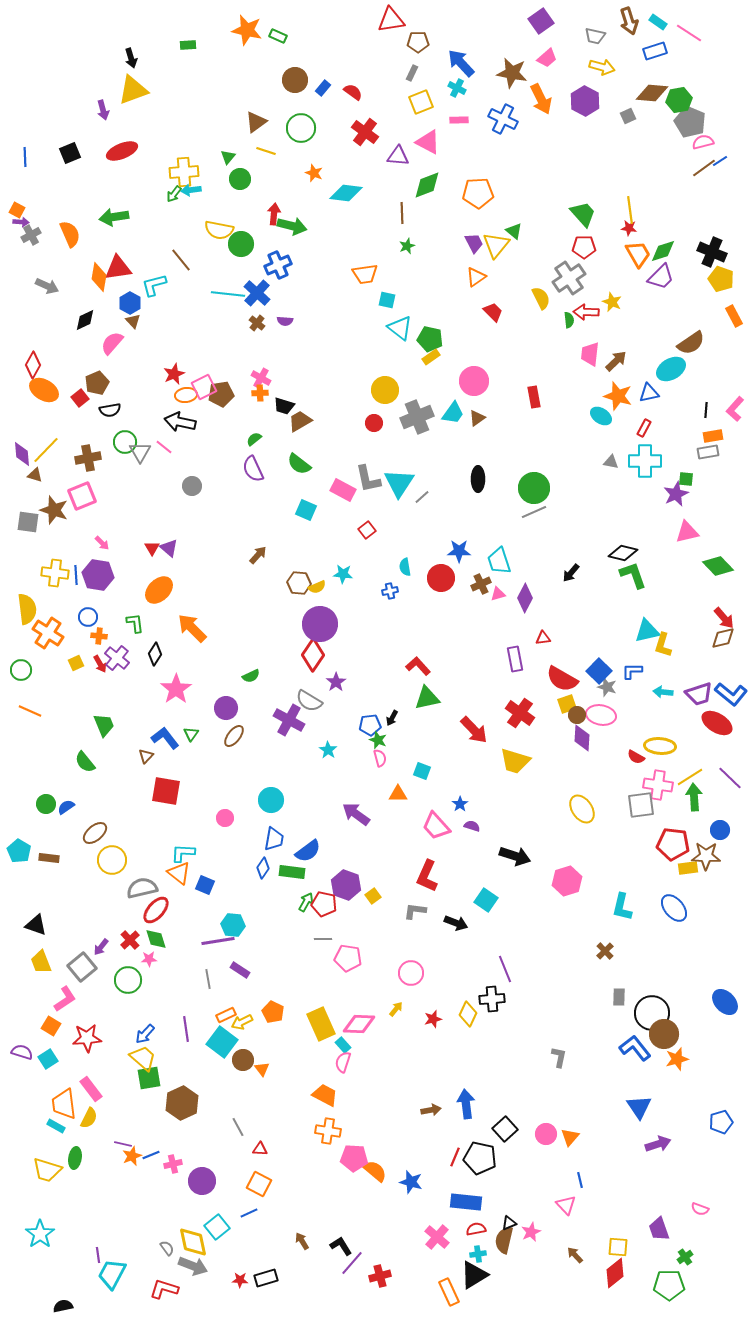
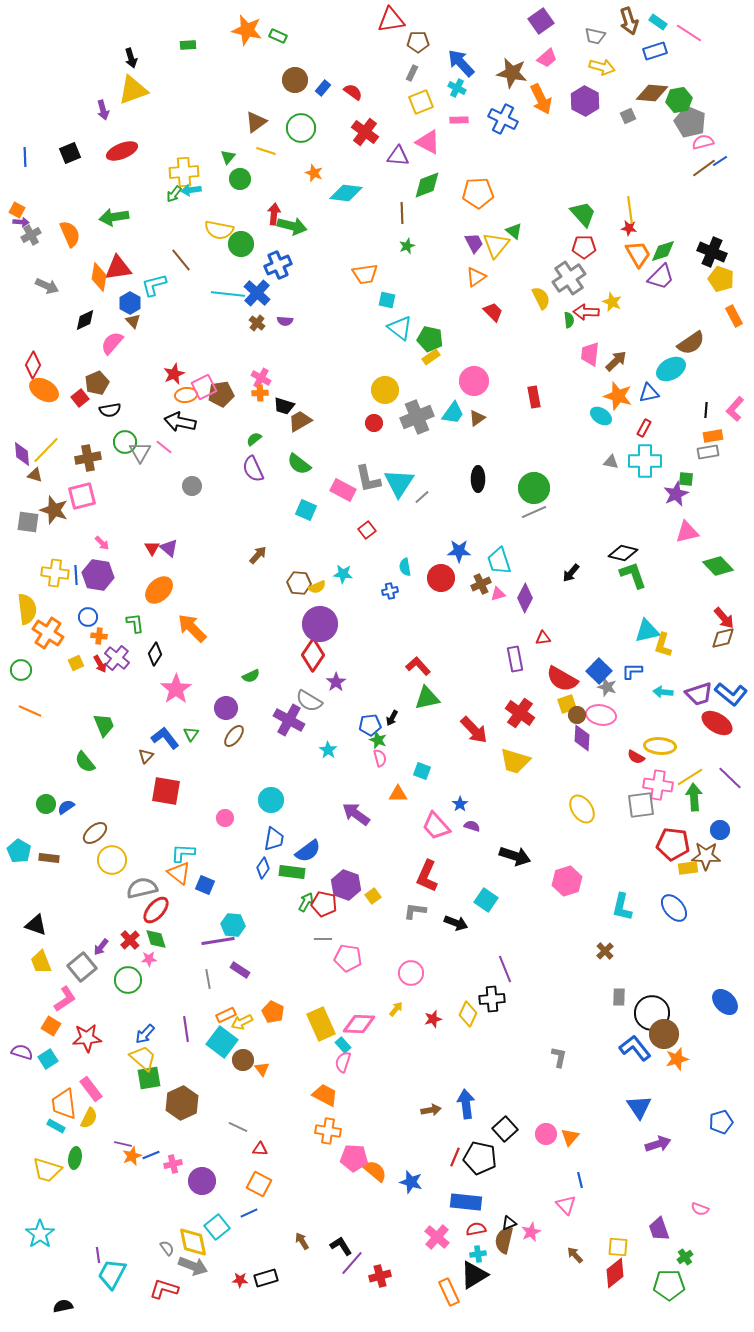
pink square at (82, 496): rotated 8 degrees clockwise
gray line at (238, 1127): rotated 36 degrees counterclockwise
